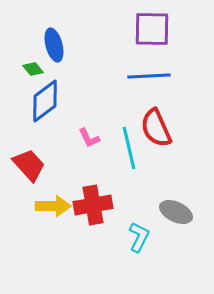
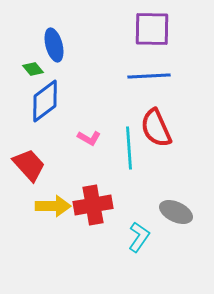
pink L-shape: rotated 35 degrees counterclockwise
cyan line: rotated 9 degrees clockwise
cyan L-shape: rotated 8 degrees clockwise
